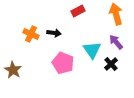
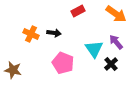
orange arrow: rotated 140 degrees clockwise
cyan triangle: moved 2 px right, 1 px up
brown star: rotated 18 degrees counterclockwise
